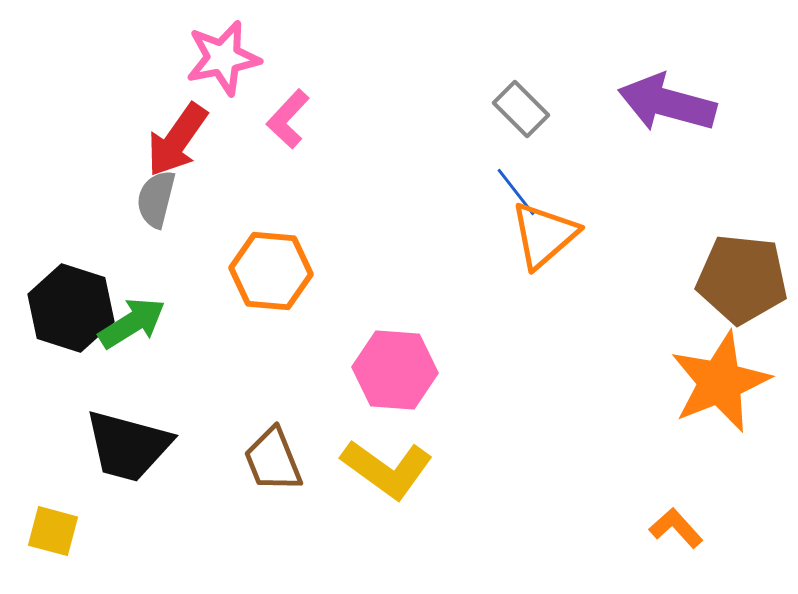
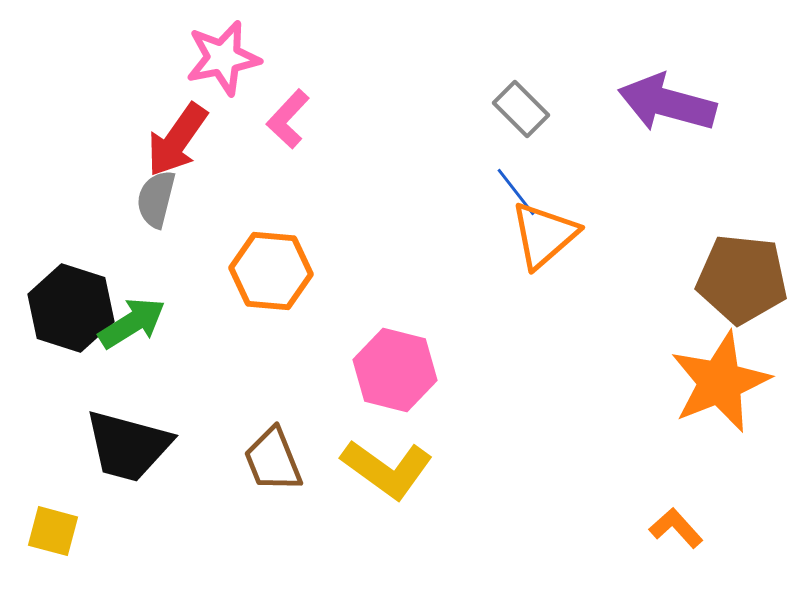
pink hexagon: rotated 10 degrees clockwise
